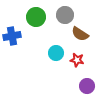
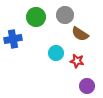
blue cross: moved 1 px right, 3 px down
red star: moved 1 px down
